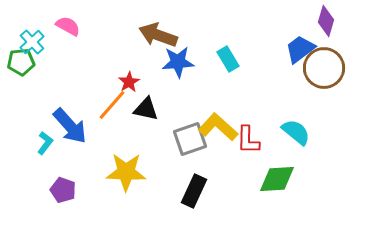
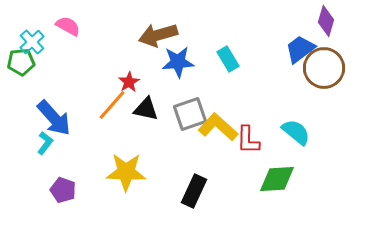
brown arrow: rotated 36 degrees counterclockwise
blue arrow: moved 16 px left, 8 px up
gray square: moved 25 px up
